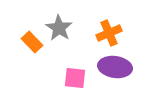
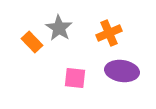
purple ellipse: moved 7 px right, 4 px down
